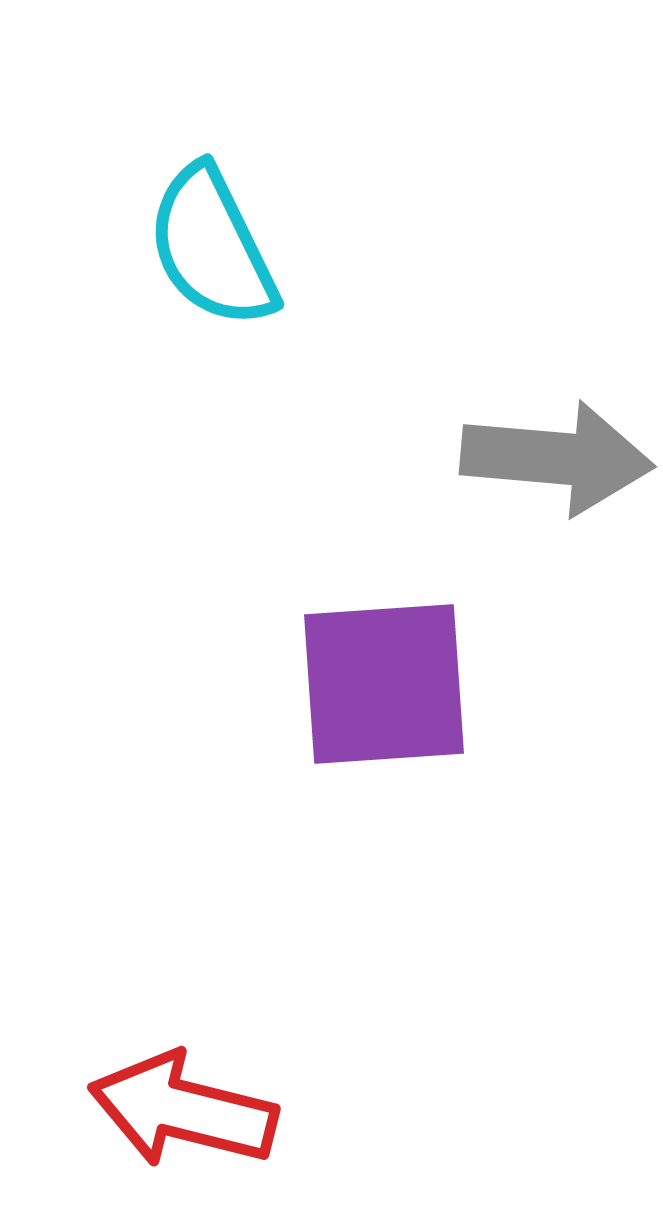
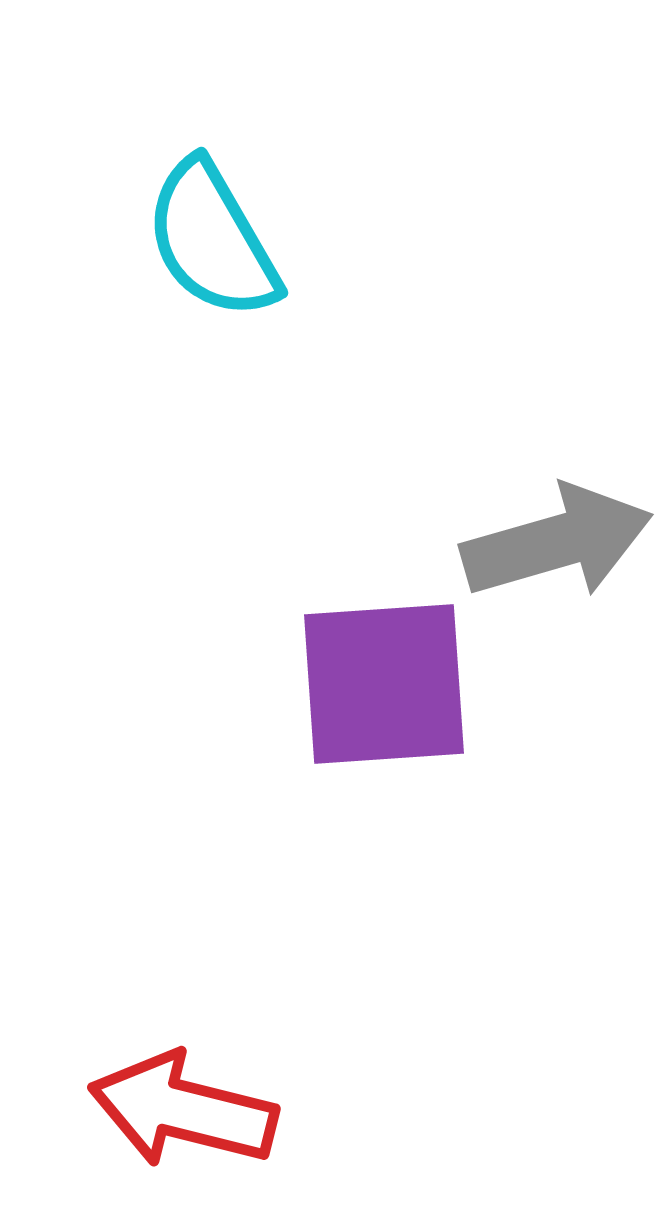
cyan semicircle: moved 7 px up; rotated 4 degrees counterclockwise
gray arrow: moved 84 px down; rotated 21 degrees counterclockwise
